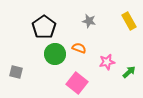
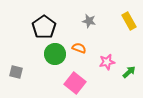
pink square: moved 2 px left
